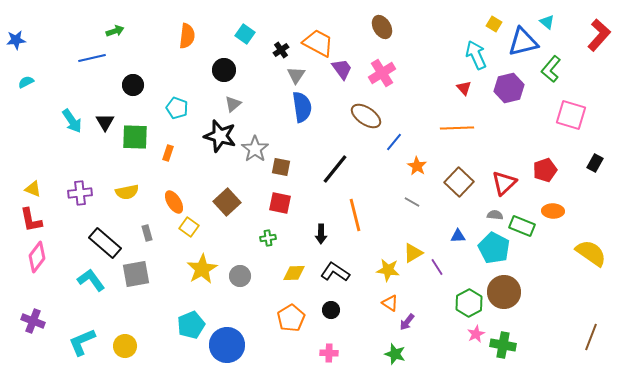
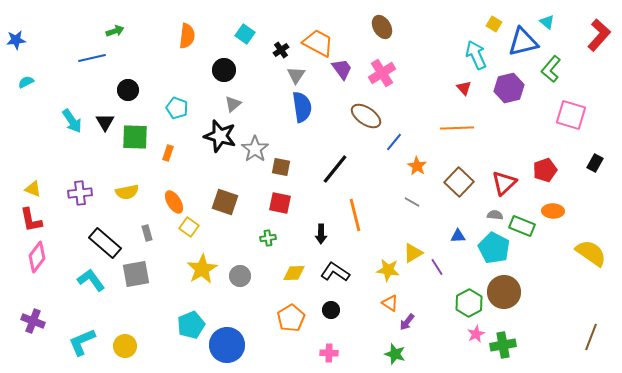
black circle at (133, 85): moved 5 px left, 5 px down
brown square at (227, 202): moved 2 px left; rotated 28 degrees counterclockwise
green cross at (503, 345): rotated 20 degrees counterclockwise
